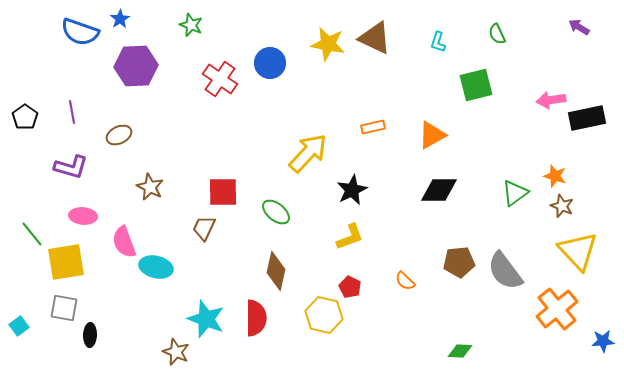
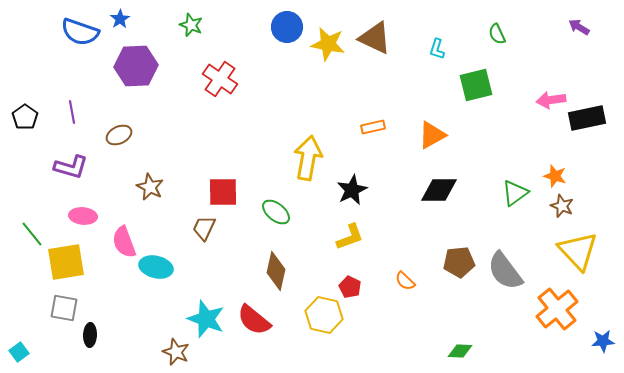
cyan L-shape at (438, 42): moved 1 px left, 7 px down
blue circle at (270, 63): moved 17 px right, 36 px up
yellow arrow at (308, 153): moved 5 px down; rotated 33 degrees counterclockwise
red semicircle at (256, 318): moved 2 px left, 2 px down; rotated 129 degrees clockwise
cyan square at (19, 326): moved 26 px down
